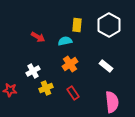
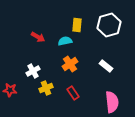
white hexagon: rotated 15 degrees clockwise
